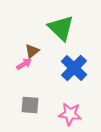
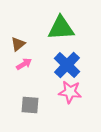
green triangle: rotated 48 degrees counterclockwise
brown triangle: moved 14 px left, 7 px up
blue cross: moved 7 px left, 3 px up
pink star: moved 22 px up
